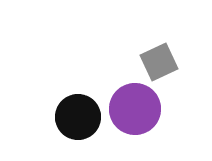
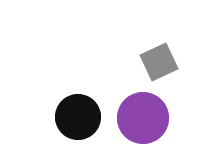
purple circle: moved 8 px right, 9 px down
